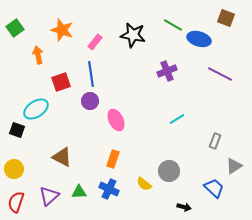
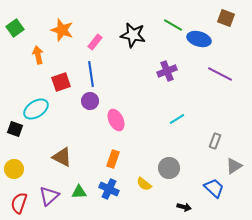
black square: moved 2 px left, 1 px up
gray circle: moved 3 px up
red semicircle: moved 3 px right, 1 px down
